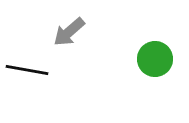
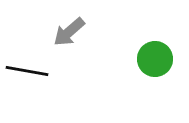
black line: moved 1 px down
